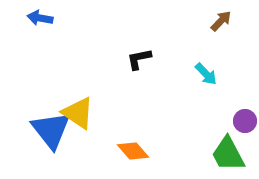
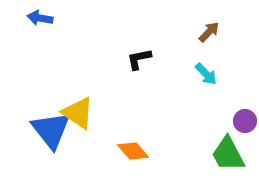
brown arrow: moved 12 px left, 11 px down
